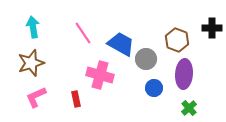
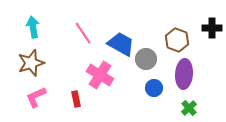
pink cross: rotated 16 degrees clockwise
